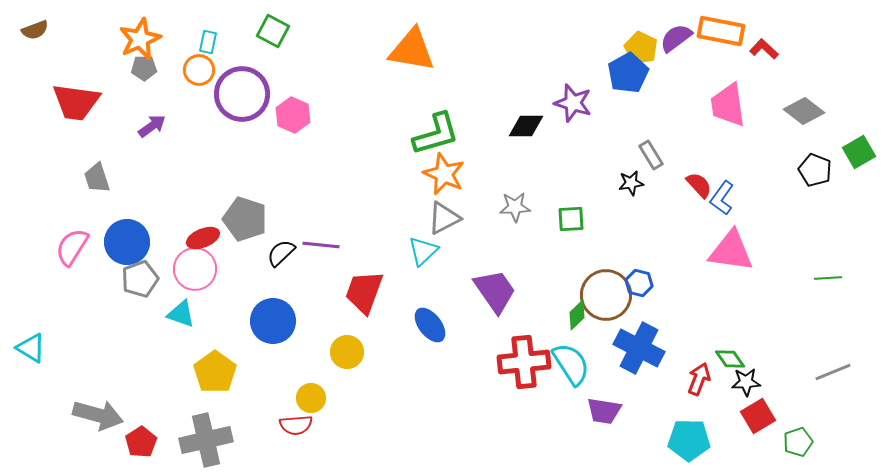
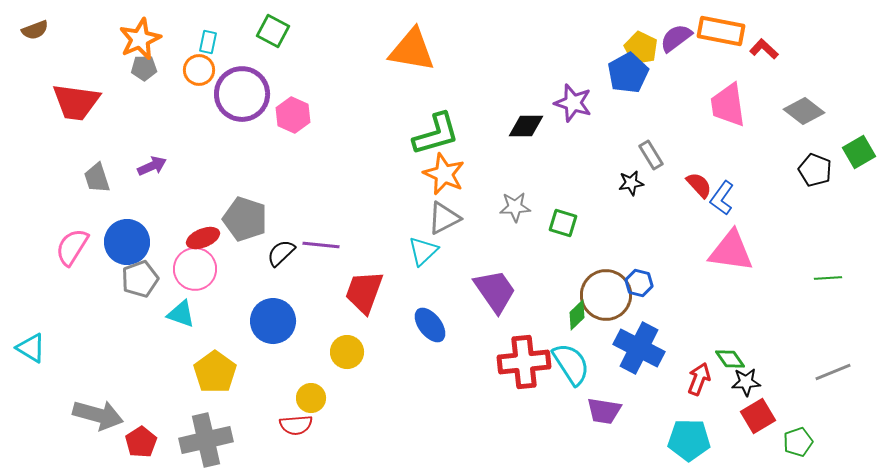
purple arrow at (152, 126): moved 40 px down; rotated 12 degrees clockwise
green square at (571, 219): moved 8 px left, 4 px down; rotated 20 degrees clockwise
